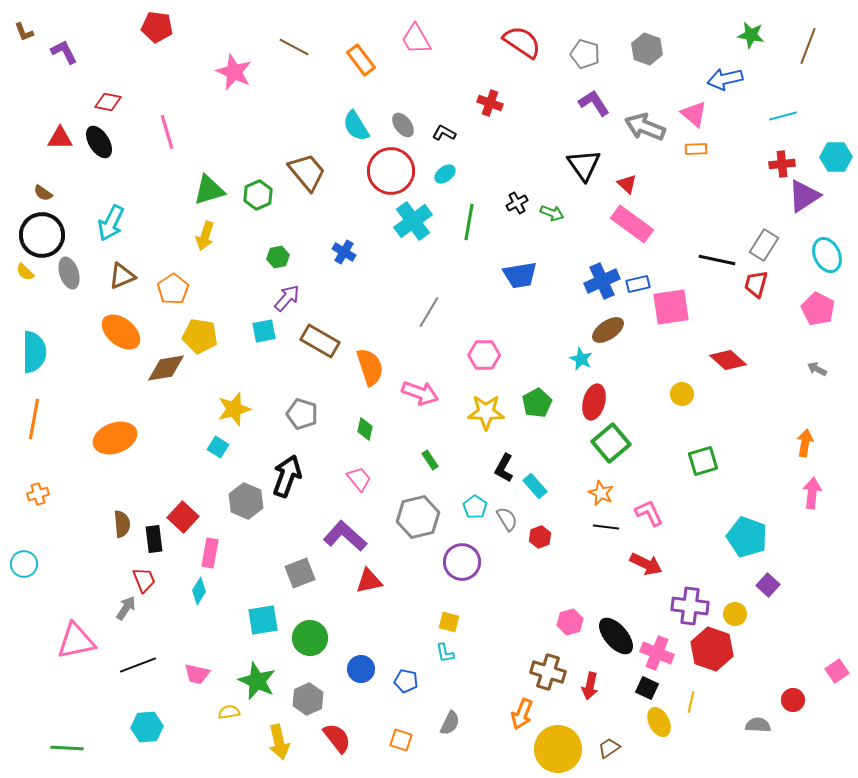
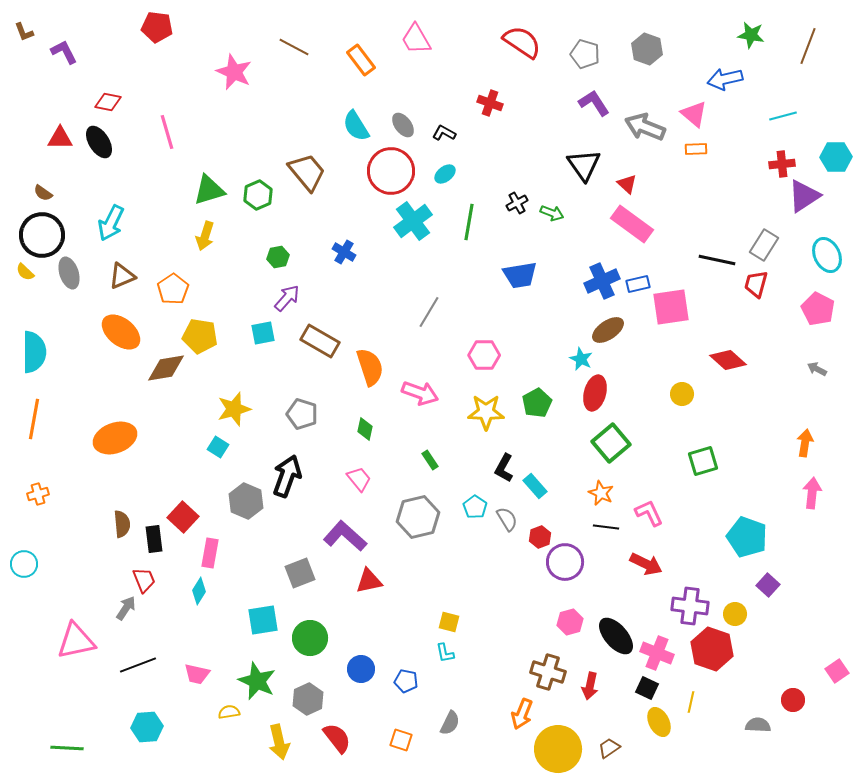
cyan square at (264, 331): moved 1 px left, 2 px down
red ellipse at (594, 402): moved 1 px right, 9 px up
purple circle at (462, 562): moved 103 px right
